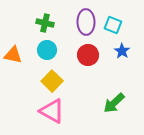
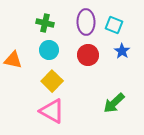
cyan square: moved 1 px right
cyan circle: moved 2 px right
orange triangle: moved 5 px down
